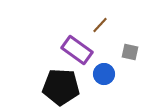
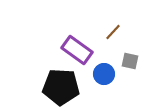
brown line: moved 13 px right, 7 px down
gray square: moved 9 px down
